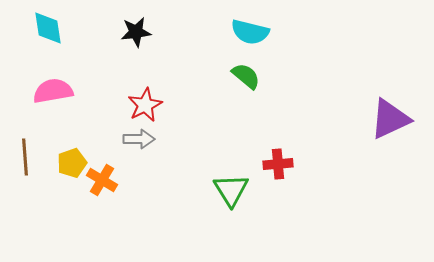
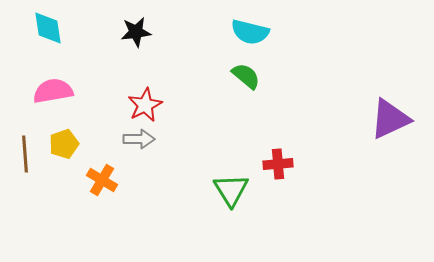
brown line: moved 3 px up
yellow pentagon: moved 8 px left, 19 px up
